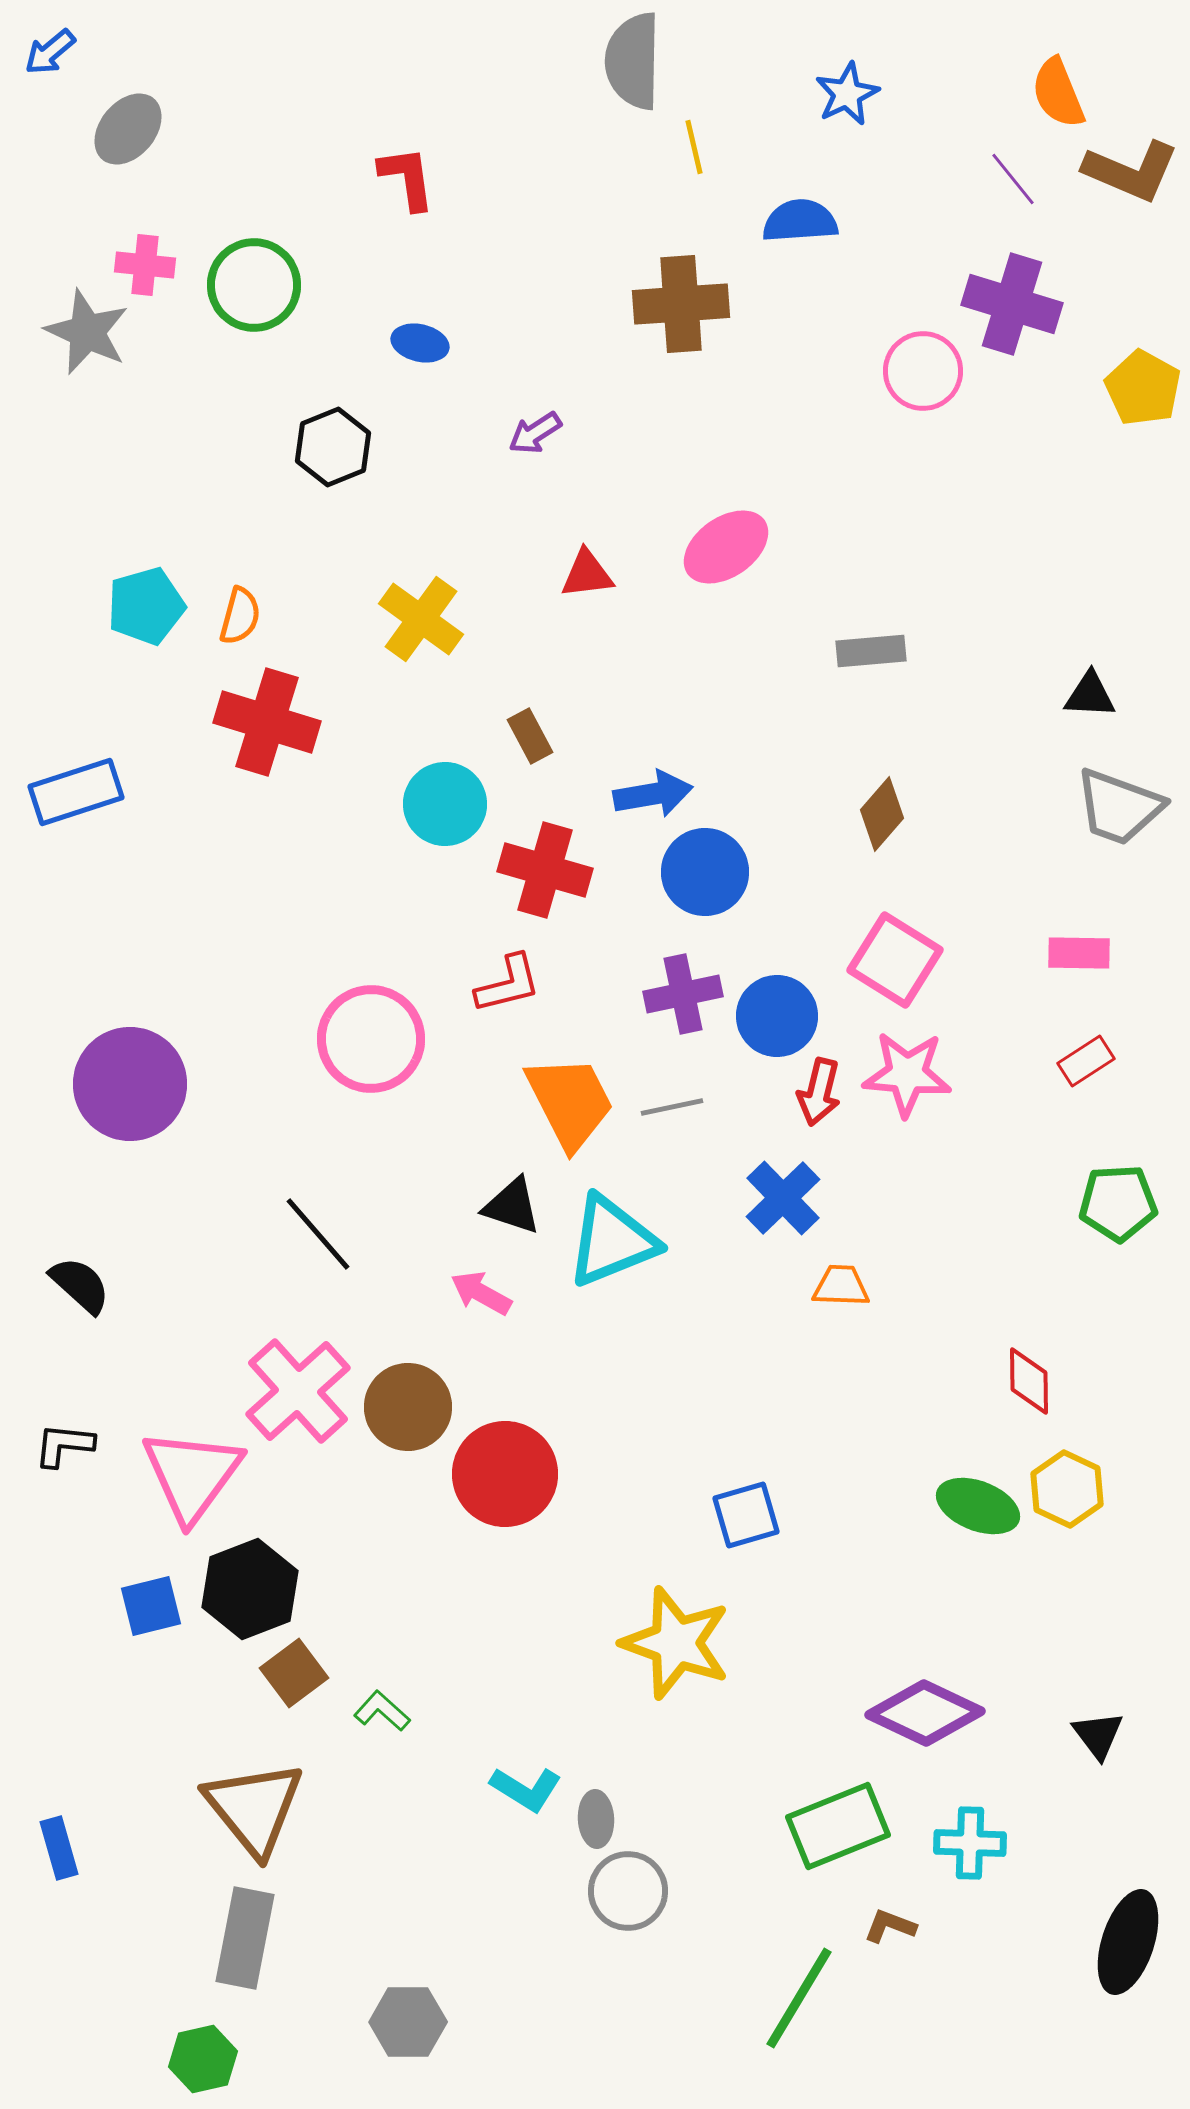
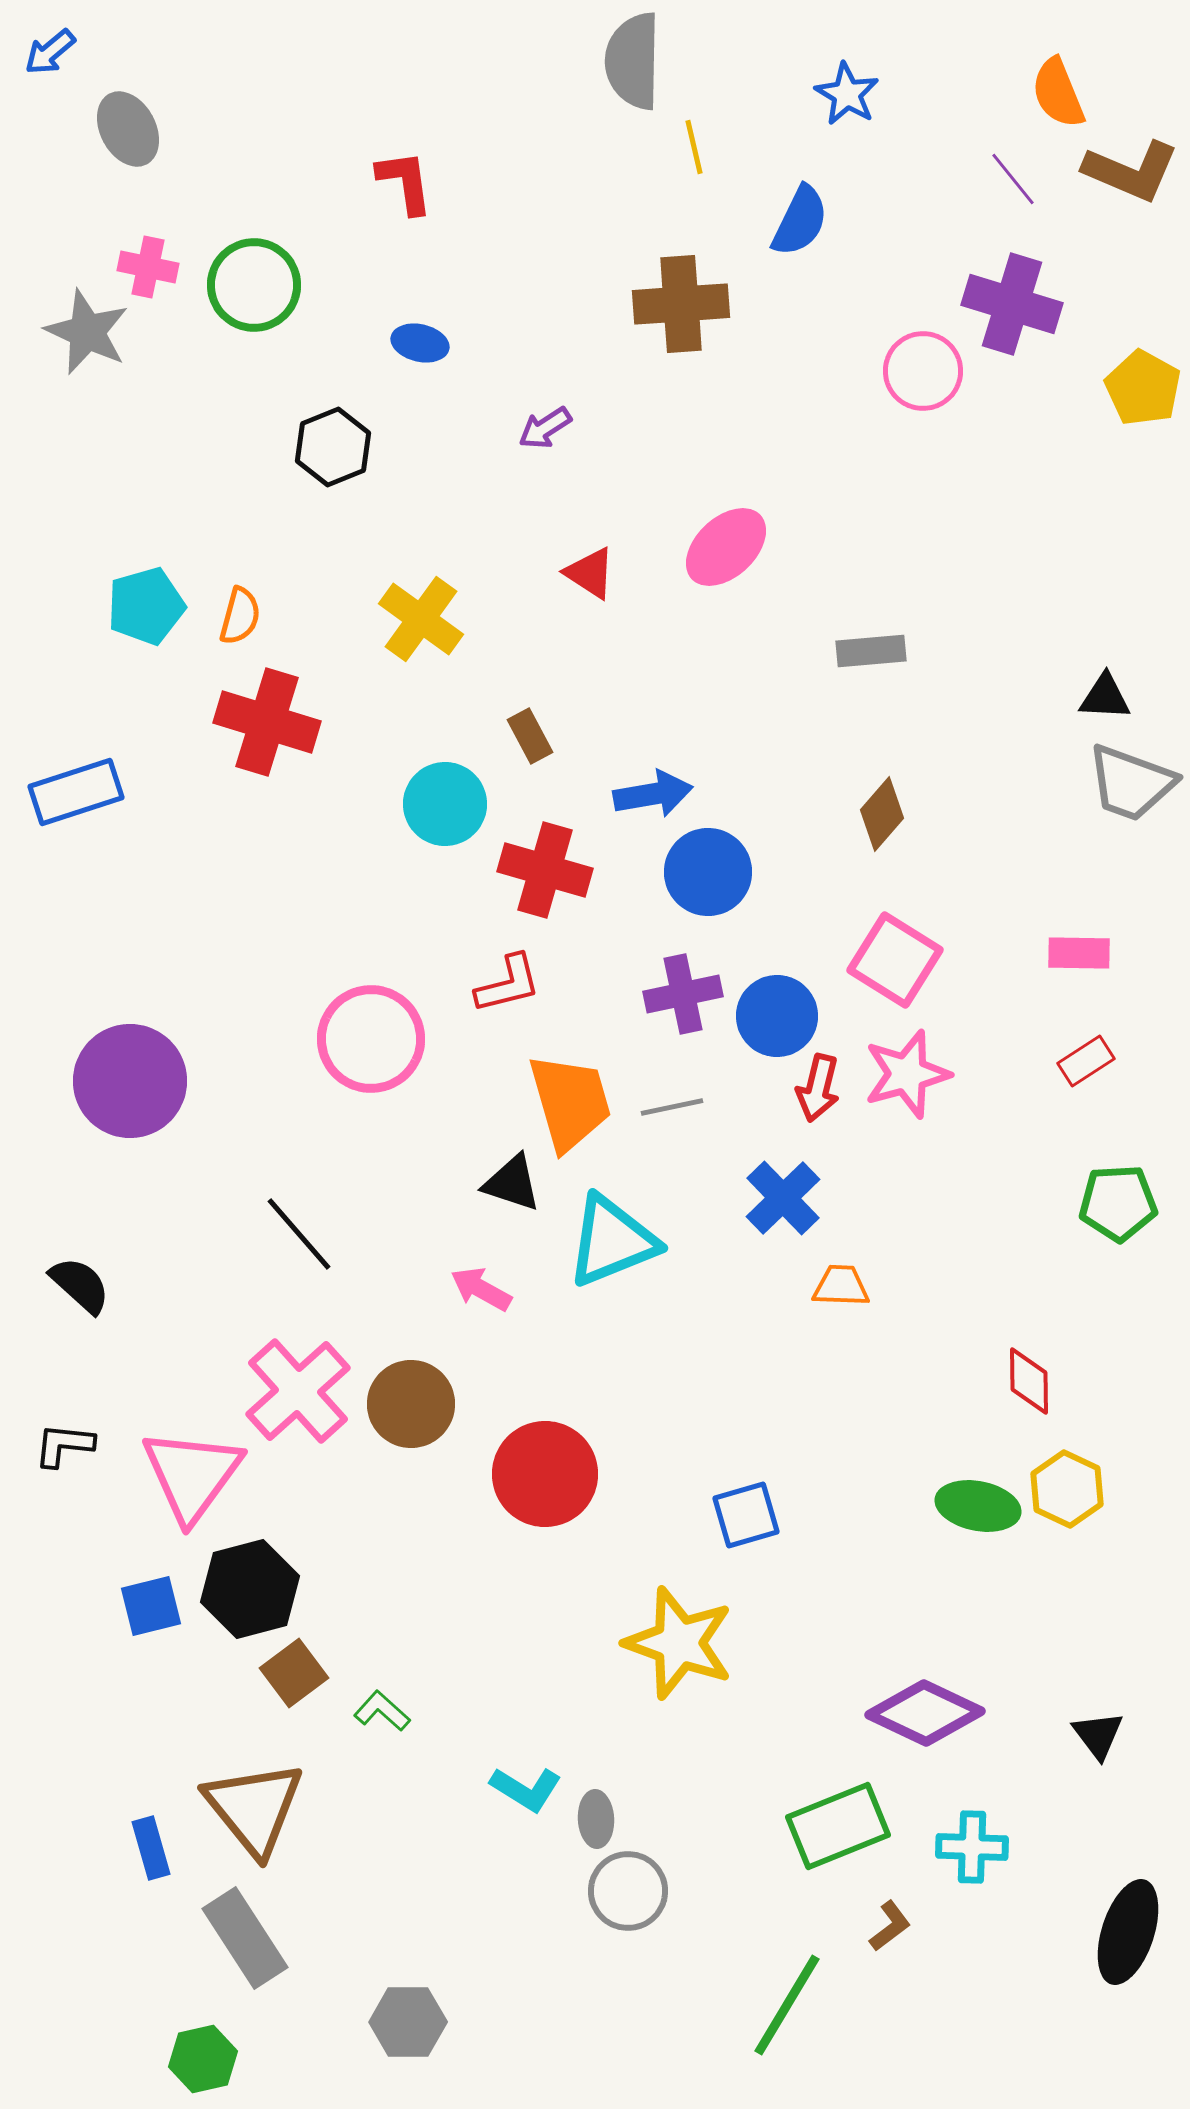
blue star at (847, 94): rotated 16 degrees counterclockwise
gray ellipse at (128, 129): rotated 68 degrees counterclockwise
red L-shape at (407, 178): moved 2 px left, 4 px down
blue semicircle at (800, 221): rotated 120 degrees clockwise
pink cross at (145, 265): moved 3 px right, 2 px down; rotated 6 degrees clockwise
purple arrow at (535, 433): moved 10 px right, 5 px up
pink ellipse at (726, 547): rotated 8 degrees counterclockwise
red triangle at (587, 574): moved 3 px right, 1 px up; rotated 40 degrees clockwise
black triangle at (1090, 695): moved 15 px right, 2 px down
gray trapezoid at (1119, 807): moved 12 px right, 24 px up
blue circle at (705, 872): moved 3 px right
pink star at (907, 1074): rotated 20 degrees counterclockwise
purple circle at (130, 1084): moved 3 px up
red arrow at (819, 1092): moved 1 px left, 4 px up
orange trapezoid at (570, 1102): rotated 11 degrees clockwise
black triangle at (512, 1206): moved 23 px up
black line at (318, 1234): moved 19 px left
pink arrow at (481, 1293): moved 4 px up
brown circle at (408, 1407): moved 3 px right, 3 px up
red circle at (505, 1474): moved 40 px right
green ellipse at (978, 1506): rotated 10 degrees counterclockwise
black hexagon at (250, 1589): rotated 6 degrees clockwise
yellow star at (676, 1643): moved 3 px right
cyan cross at (970, 1843): moved 2 px right, 4 px down
blue rectangle at (59, 1848): moved 92 px right
brown L-shape at (890, 1926): rotated 122 degrees clockwise
gray rectangle at (245, 1938): rotated 44 degrees counterclockwise
black ellipse at (1128, 1942): moved 10 px up
green line at (799, 1998): moved 12 px left, 7 px down
